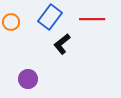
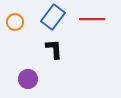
blue rectangle: moved 3 px right
orange circle: moved 4 px right
black L-shape: moved 8 px left, 5 px down; rotated 125 degrees clockwise
